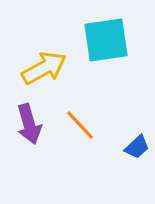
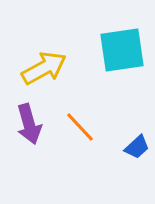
cyan square: moved 16 px right, 10 px down
orange line: moved 2 px down
